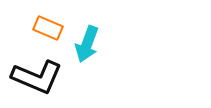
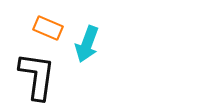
black L-shape: moved 1 px up; rotated 105 degrees counterclockwise
